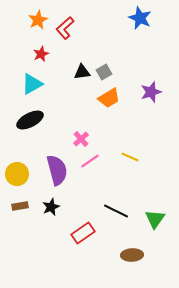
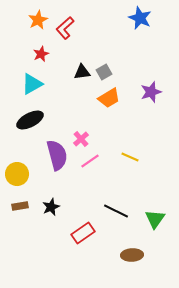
purple semicircle: moved 15 px up
